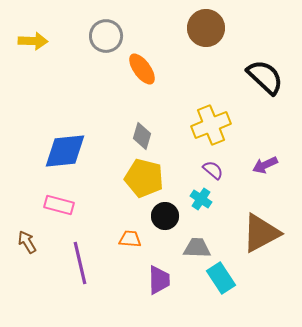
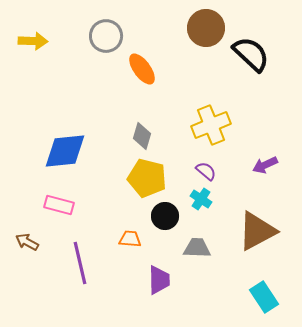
black semicircle: moved 14 px left, 23 px up
purple semicircle: moved 7 px left, 1 px down
yellow pentagon: moved 3 px right
brown triangle: moved 4 px left, 2 px up
brown arrow: rotated 30 degrees counterclockwise
cyan rectangle: moved 43 px right, 19 px down
